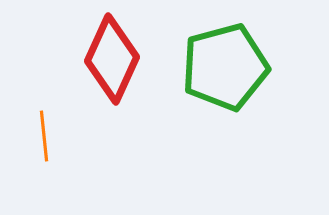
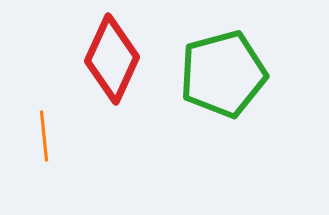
green pentagon: moved 2 px left, 7 px down
